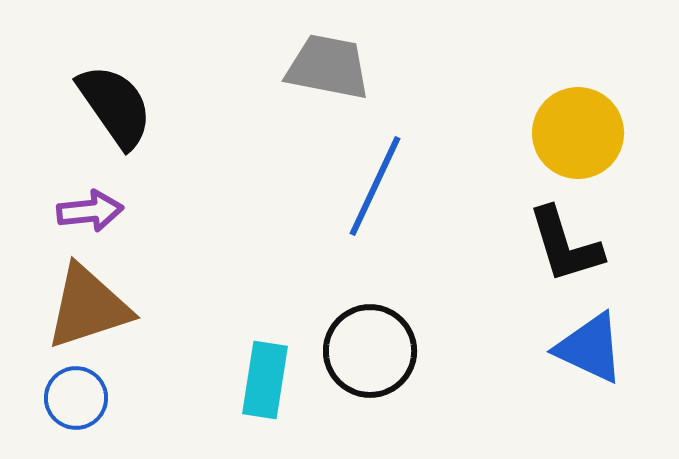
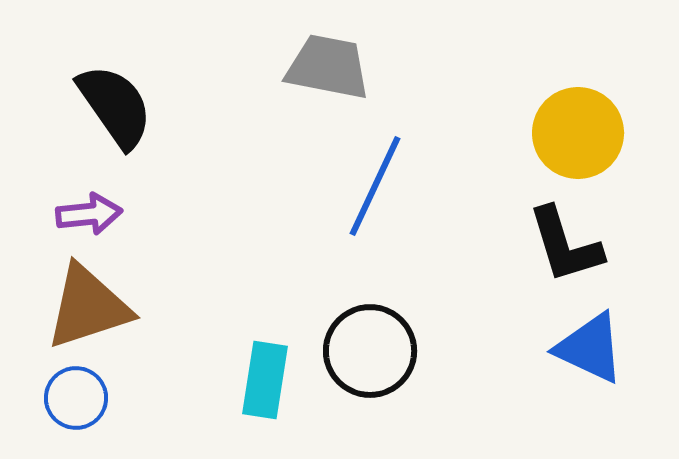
purple arrow: moved 1 px left, 3 px down
